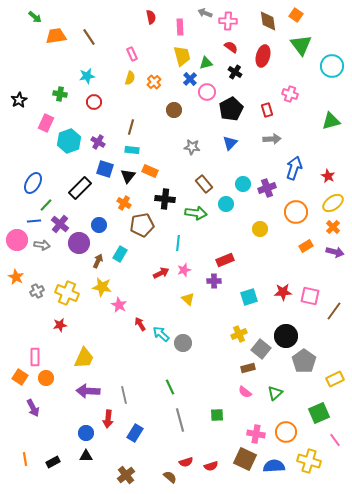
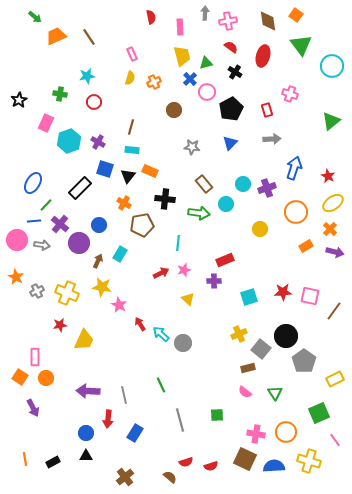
gray arrow at (205, 13): rotated 72 degrees clockwise
pink cross at (228, 21): rotated 12 degrees counterclockwise
orange trapezoid at (56, 36): rotated 15 degrees counterclockwise
orange cross at (154, 82): rotated 16 degrees clockwise
green triangle at (331, 121): rotated 24 degrees counterclockwise
green arrow at (196, 213): moved 3 px right
orange cross at (333, 227): moved 3 px left, 2 px down
yellow trapezoid at (84, 358): moved 18 px up
green line at (170, 387): moved 9 px left, 2 px up
green triangle at (275, 393): rotated 21 degrees counterclockwise
brown cross at (126, 475): moved 1 px left, 2 px down
